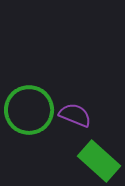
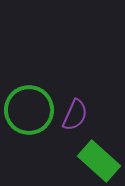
purple semicircle: rotated 92 degrees clockwise
